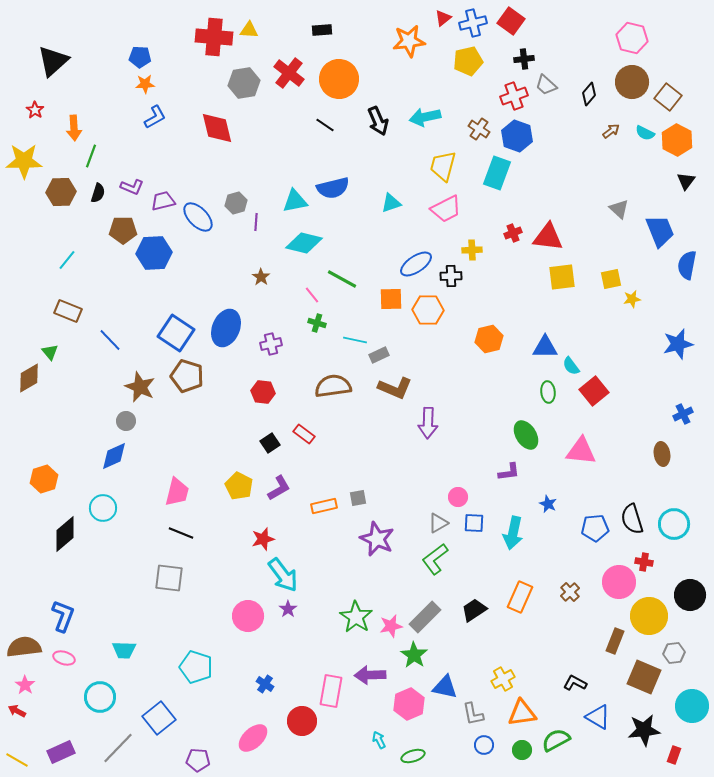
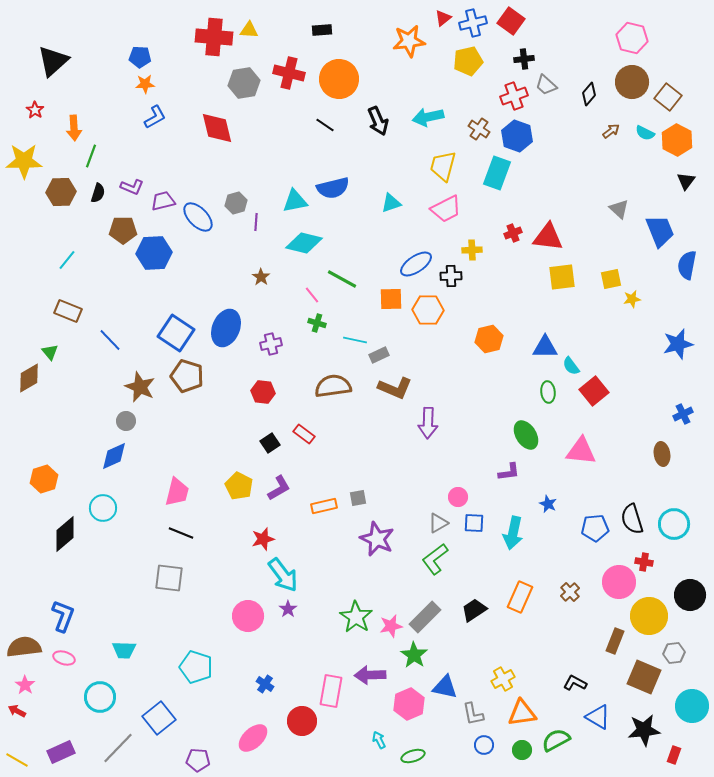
red cross at (289, 73): rotated 24 degrees counterclockwise
cyan arrow at (425, 117): moved 3 px right
